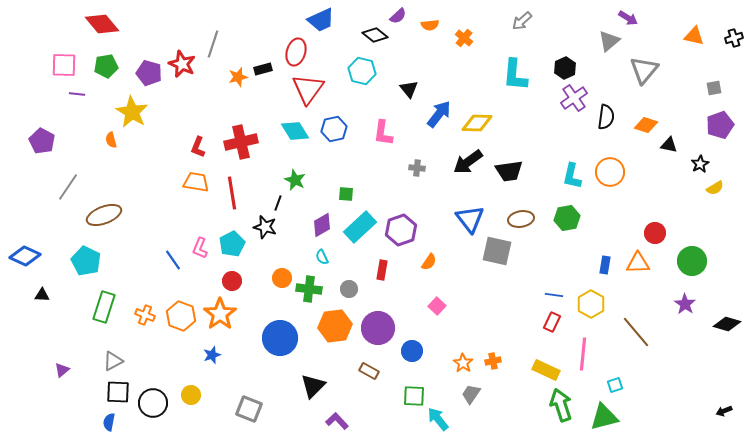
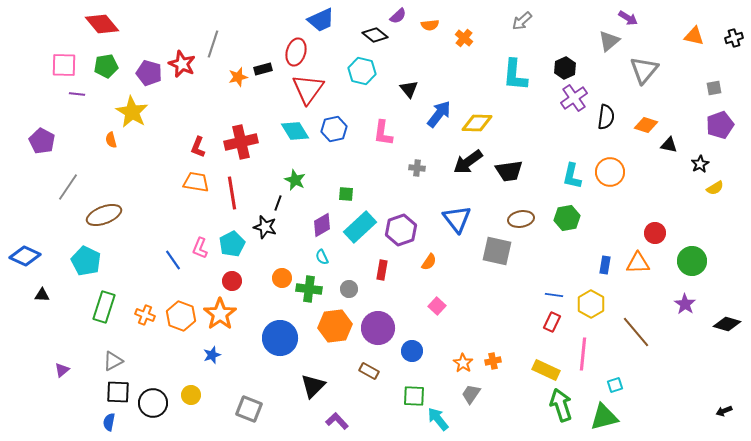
blue triangle at (470, 219): moved 13 px left
